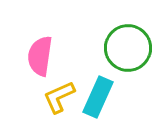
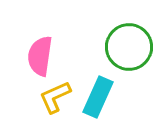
green circle: moved 1 px right, 1 px up
yellow L-shape: moved 4 px left
